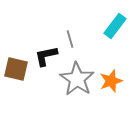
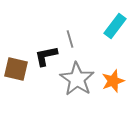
orange star: moved 2 px right
